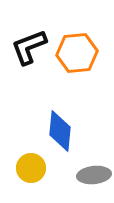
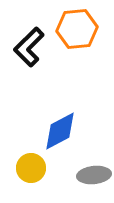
black L-shape: rotated 24 degrees counterclockwise
orange hexagon: moved 24 px up
blue diamond: rotated 57 degrees clockwise
